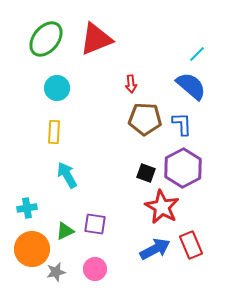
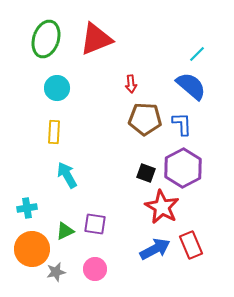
green ellipse: rotated 21 degrees counterclockwise
